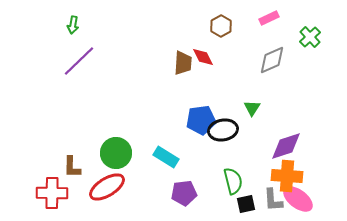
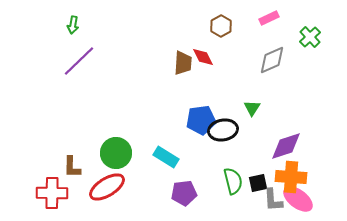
orange cross: moved 4 px right, 1 px down
black square: moved 12 px right, 21 px up
